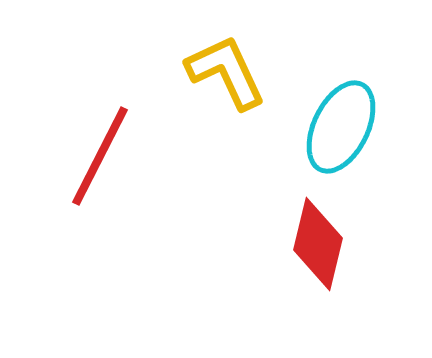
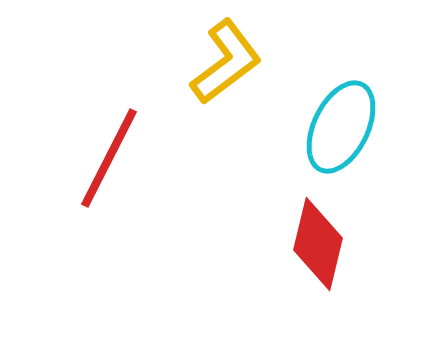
yellow L-shape: moved 10 px up; rotated 78 degrees clockwise
red line: moved 9 px right, 2 px down
